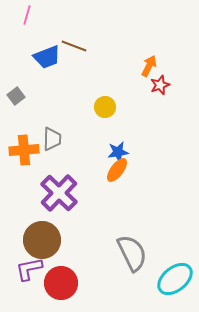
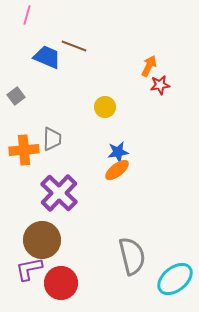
blue trapezoid: rotated 136 degrees counterclockwise
red star: rotated 12 degrees clockwise
orange ellipse: rotated 15 degrees clockwise
gray semicircle: moved 3 px down; rotated 12 degrees clockwise
